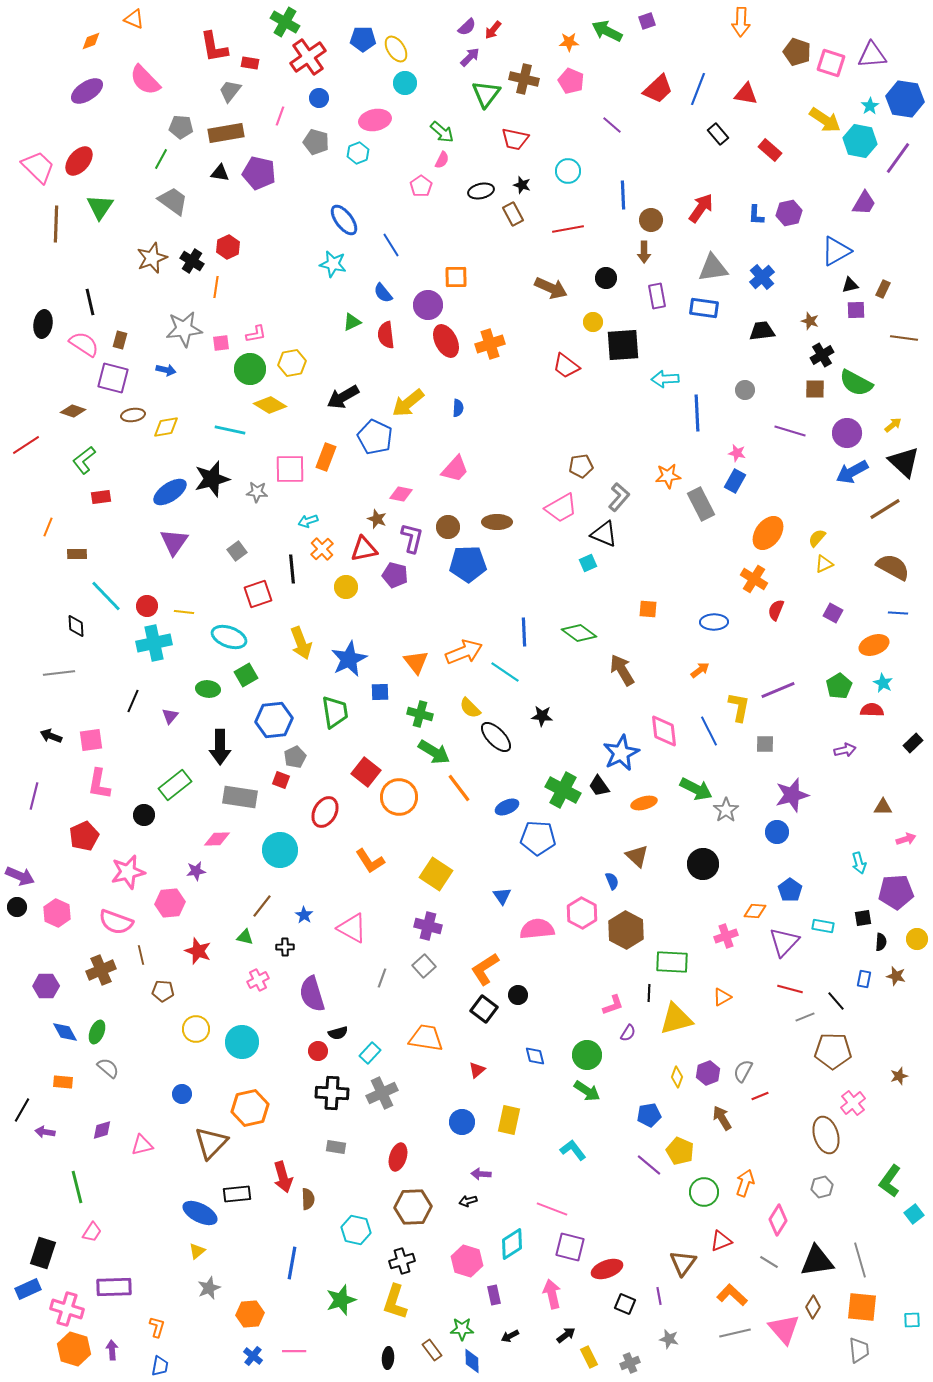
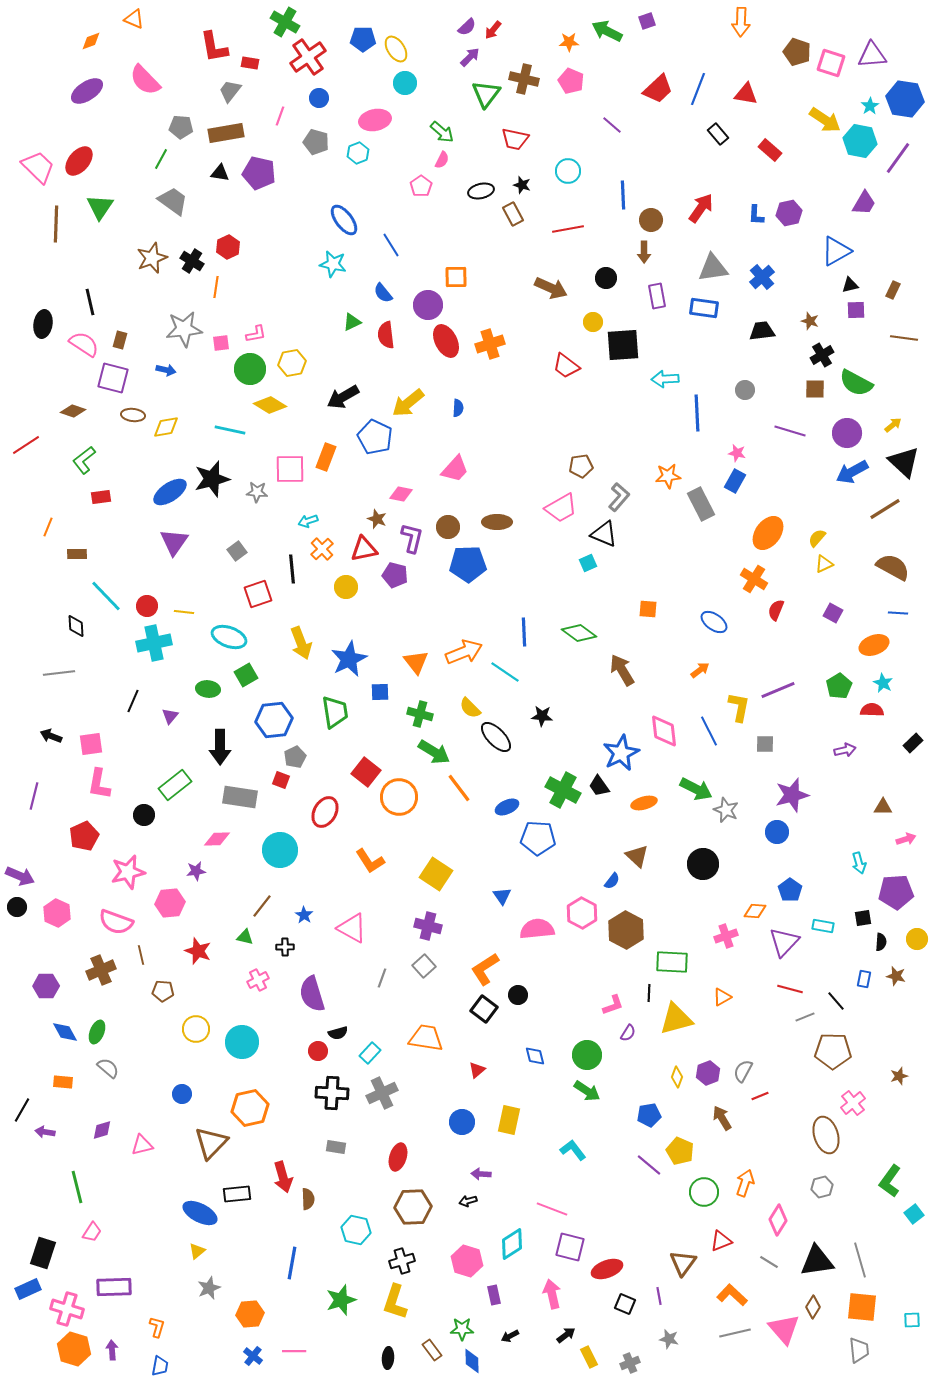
brown rectangle at (883, 289): moved 10 px right, 1 px down
brown ellipse at (133, 415): rotated 15 degrees clockwise
blue ellipse at (714, 622): rotated 36 degrees clockwise
pink square at (91, 740): moved 4 px down
gray star at (726, 810): rotated 15 degrees counterclockwise
blue semicircle at (612, 881): rotated 60 degrees clockwise
